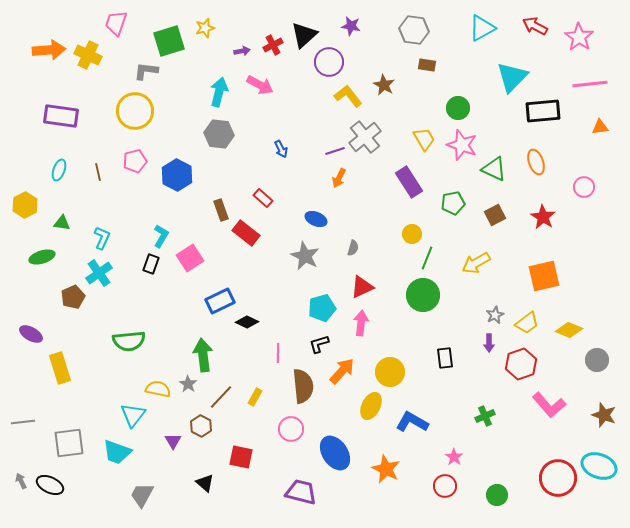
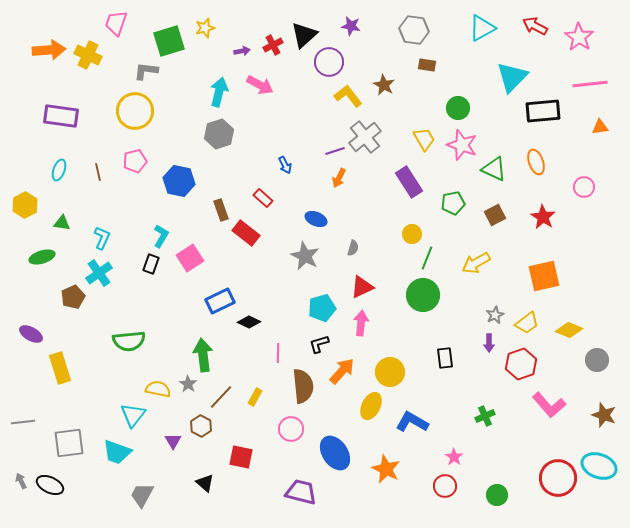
gray hexagon at (219, 134): rotated 24 degrees counterclockwise
blue arrow at (281, 149): moved 4 px right, 16 px down
blue hexagon at (177, 175): moved 2 px right, 6 px down; rotated 16 degrees counterclockwise
black diamond at (247, 322): moved 2 px right
